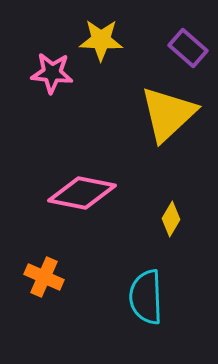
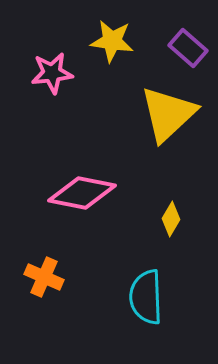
yellow star: moved 11 px right, 1 px down; rotated 6 degrees clockwise
pink star: rotated 12 degrees counterclockwise
